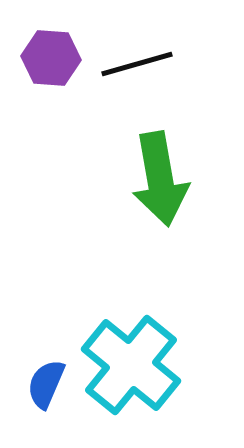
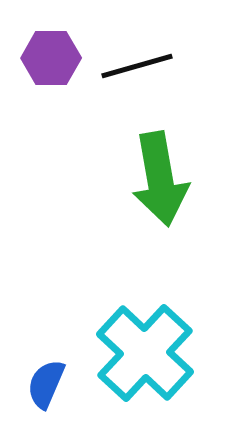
purple hexagon: rotated 4 degrees counterclockwise
black line: moved 2 px down
cyan cross: moved 14 px right, 12 px up; rotated 4 degrees clockwise
